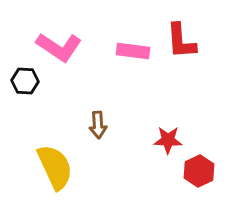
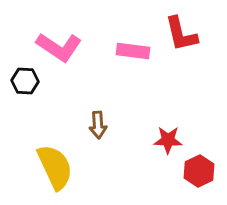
red L-shape: moved 7 px up; rotated 9 degrees counterclockwise
